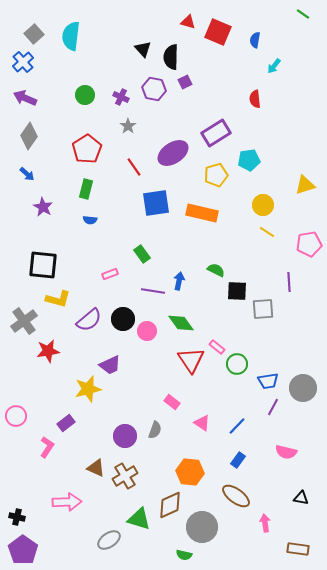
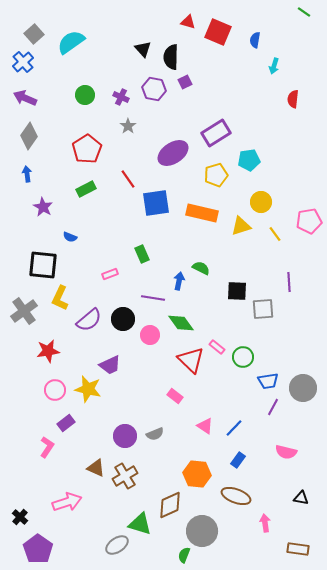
green line at (303, 14): moved 1 px right, 2 px up
cyan semicircle at (71, 36): moved 6 px down; rotated 48 degrees clockwise
cyan arrow at (274, 66): rotated 21 degrees counterclockwise
red semicircle at (255, 99): moved 38 px right; rotated 12 degrees clockwise
red line at (134, 167): moved 6 px left, 12 px down
blue arrow at (27, 174): rotated 140 degrees counterclockwise
yellow triangle at (305, 185): moved 64 px left, 41 px down
green rectangle at (86, 189): rotated 48 degrees clockwise
yellow circle at (263, 205): moved 2 px left, 3 px up
blue semicircle at (90, 220): moved 20 px left, 17 px down; rotated 16 degrees clockwise
yellow line at (267, 232): moved 8 px right, 2 px down; rotated 21 degrees clockwise
pink pentagon at (309, 244): moved 23 px up
green rectangle at (142, 254): rotated 12 degrees clockwise
green semicircle at (216, 270): moved 15 px left, 2 px up
purple line at (153, 291): moved 7 px down
yellow L-shape at (58, 299): moved 2 px right, 1 px up; rotated 100 degrees clockwise
gray cross at (24, 321): moved 10 px up
pink circle at (147, 331): moved 3 px right, 4 px down
red triangle at (191, 360): rotated 12 degrees counterclockwise
green circle at (237, 364): moved 6 px right, 7 px up
yellow star at (88, 389): rotated 28 degrees clockwise
pink rectangle at (172, 402): moved 3 px right, 6 px up
pink circle at (16, 416): moved 39 px right, 26 px up
pink triangle at (202, 423): moved 3 px right, 3 px down
blue line at (237, 426): moved 3 px left, 2 px down
gray semicircle at (155, 430): moved 4 px down; rotated 48 degrees clockwise
orange hexagon at (190, 472): moved 7 px right, 2 px down
brown ellipse at (236, 496): rotated 16 degrees counterclockwise
pink arrow at (67, 502): rotated 16 degrees counterclockwise
black cross at (17, 517): moved 3 px right; rotated 28 degrees clockwise
green triangle at (139, 519): moved 1 px right, 5 px down
gray circle at (202, 527): moved 4 px down
gray ellipse at (109, 540): moved 8 px right, 5 px down
purple pentagon at (23, 550): moved 15 px right, 1 px up
green semicircle at (184, 555): rotated 98 degrees clockwise
